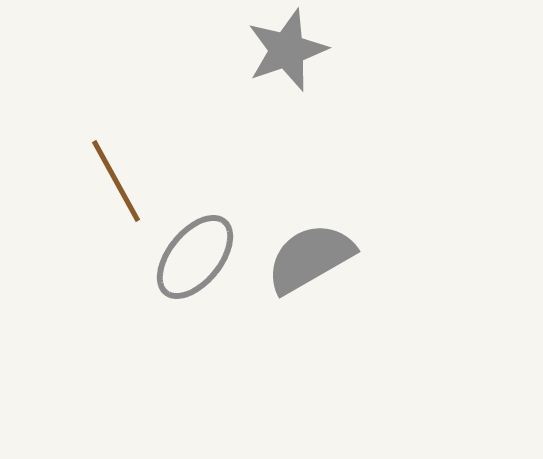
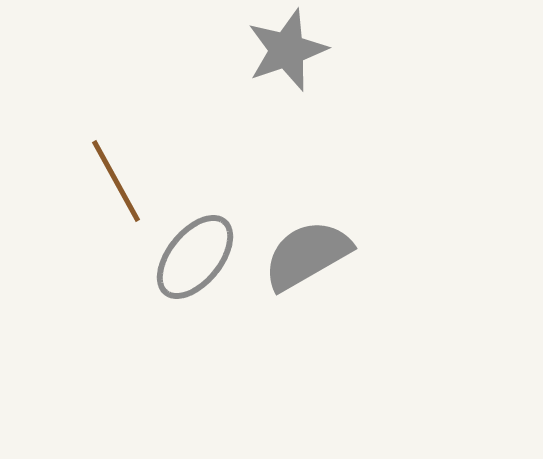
gray semicircle: moved 3 px left, 3 px up
